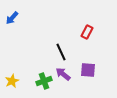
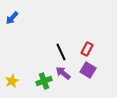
red rectangle: moved 17 px down
purple square: rotated 28 degrees clockwise
purple arrow: moved 1 px up
